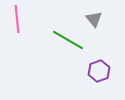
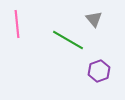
pink line: moved 5 px down
